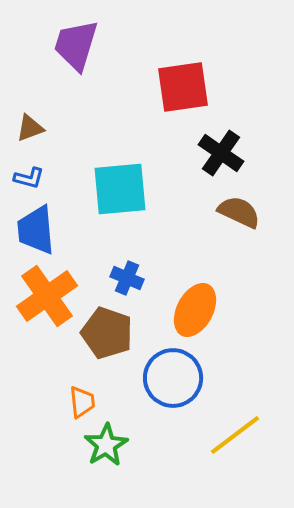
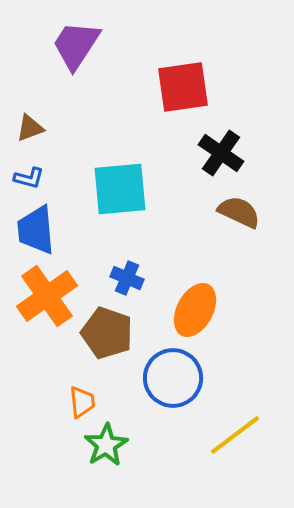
purple trapezoid: rotated 16 degrees clockwise
